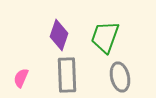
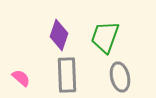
pink semicircle: rotated 108 degrees clockwise
